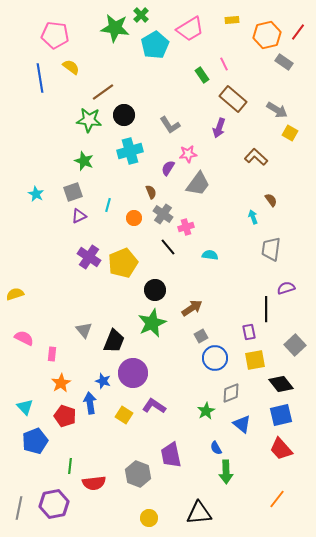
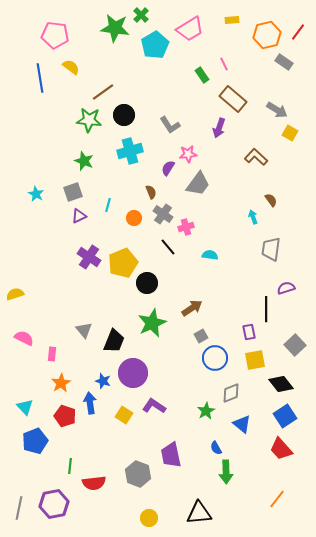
black circle at (155, 290): moved 8 px left, 7 px up
blue square at (281, 415): moved 4 px right, 1 px down; rotated 20 degrees counterclockwise
